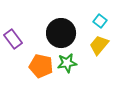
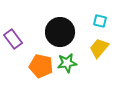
cyan square: rotated 24 degrees counterclockwise
black circle: moved 1 px left, 1 px up
yellow trapezoid: moved 3 px down
